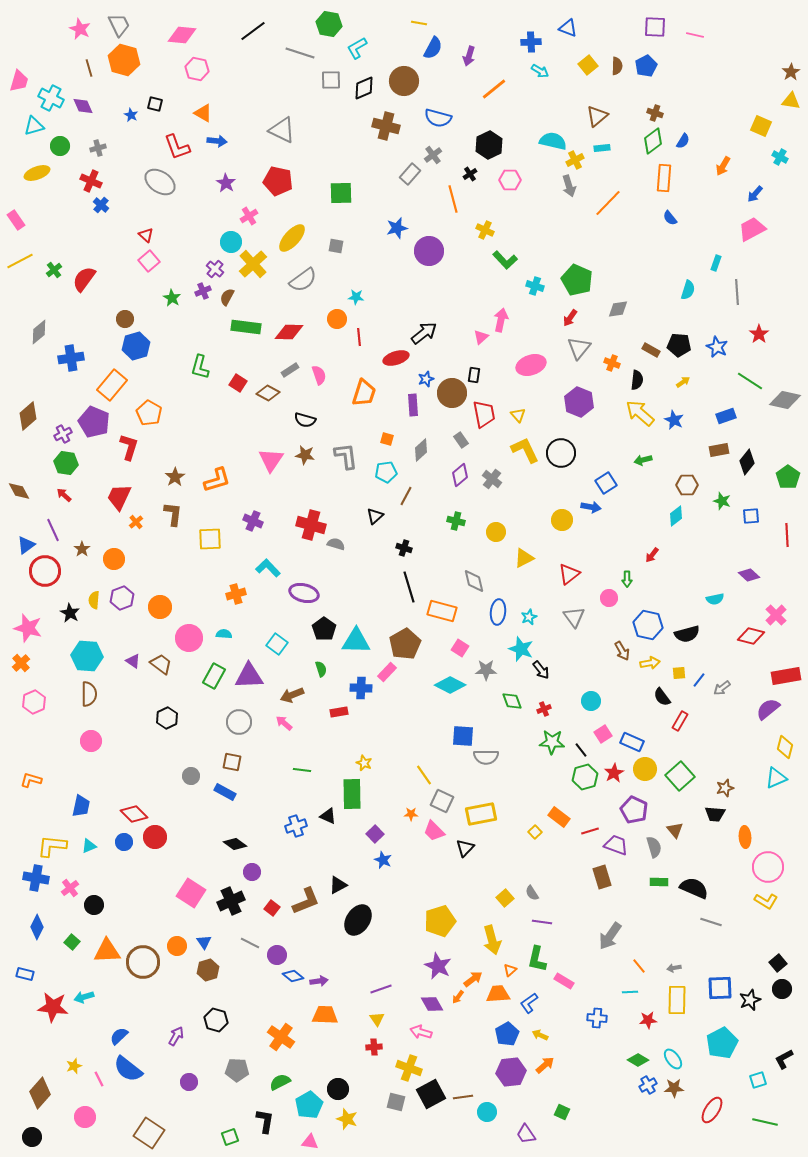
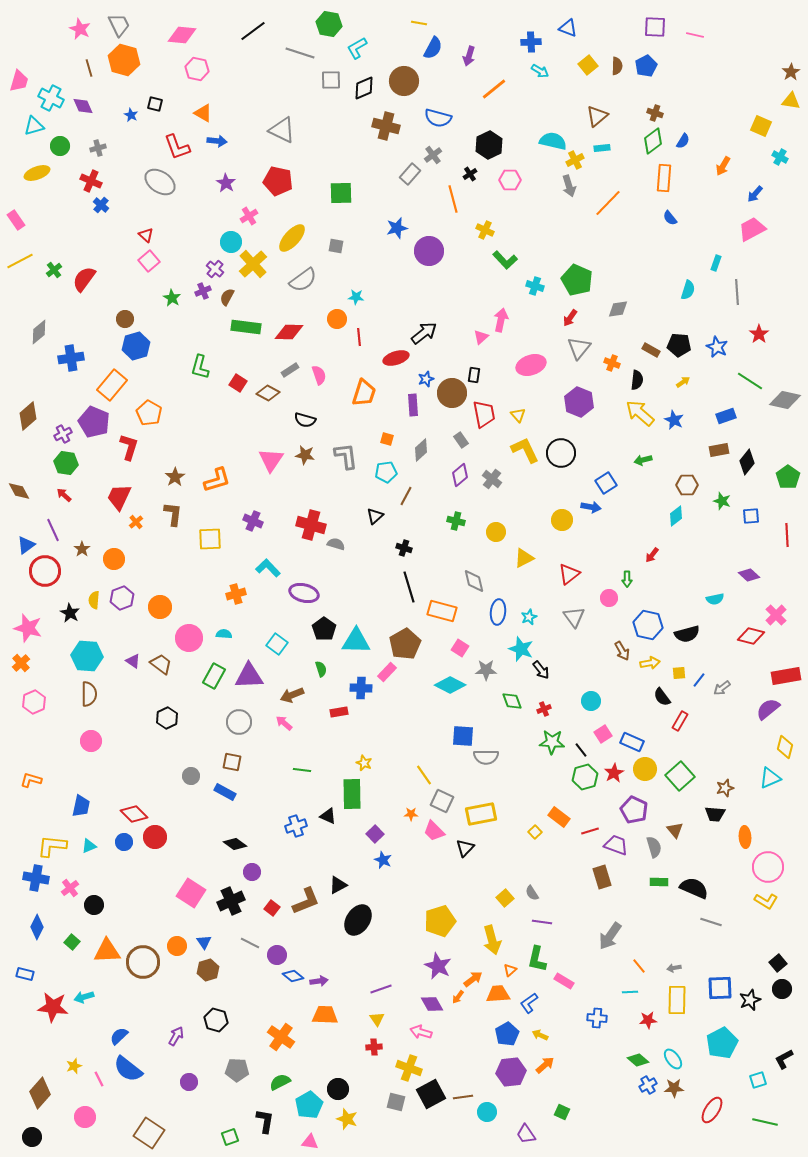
cyan triangle at (776, 778): moved 6 px left
green diamond at (638, 1060): rotated 10 degrees clockwise
